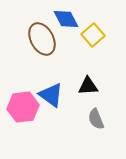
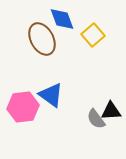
blue diamond: moved 4 px left; rotated 8 degrees clockwise
black triangle: moved 23 px right, 25 px down
gray semicircle: rotated 15 degrees counterclockwise
